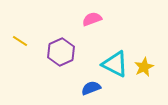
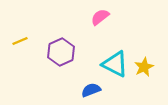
pink semicircle: moved 8 px right, 2 px up; rotated 18 degrees counterclockwise
yellow line: rotated 56 degrees counterclockwise
blue semicircle: moved 2 px down
